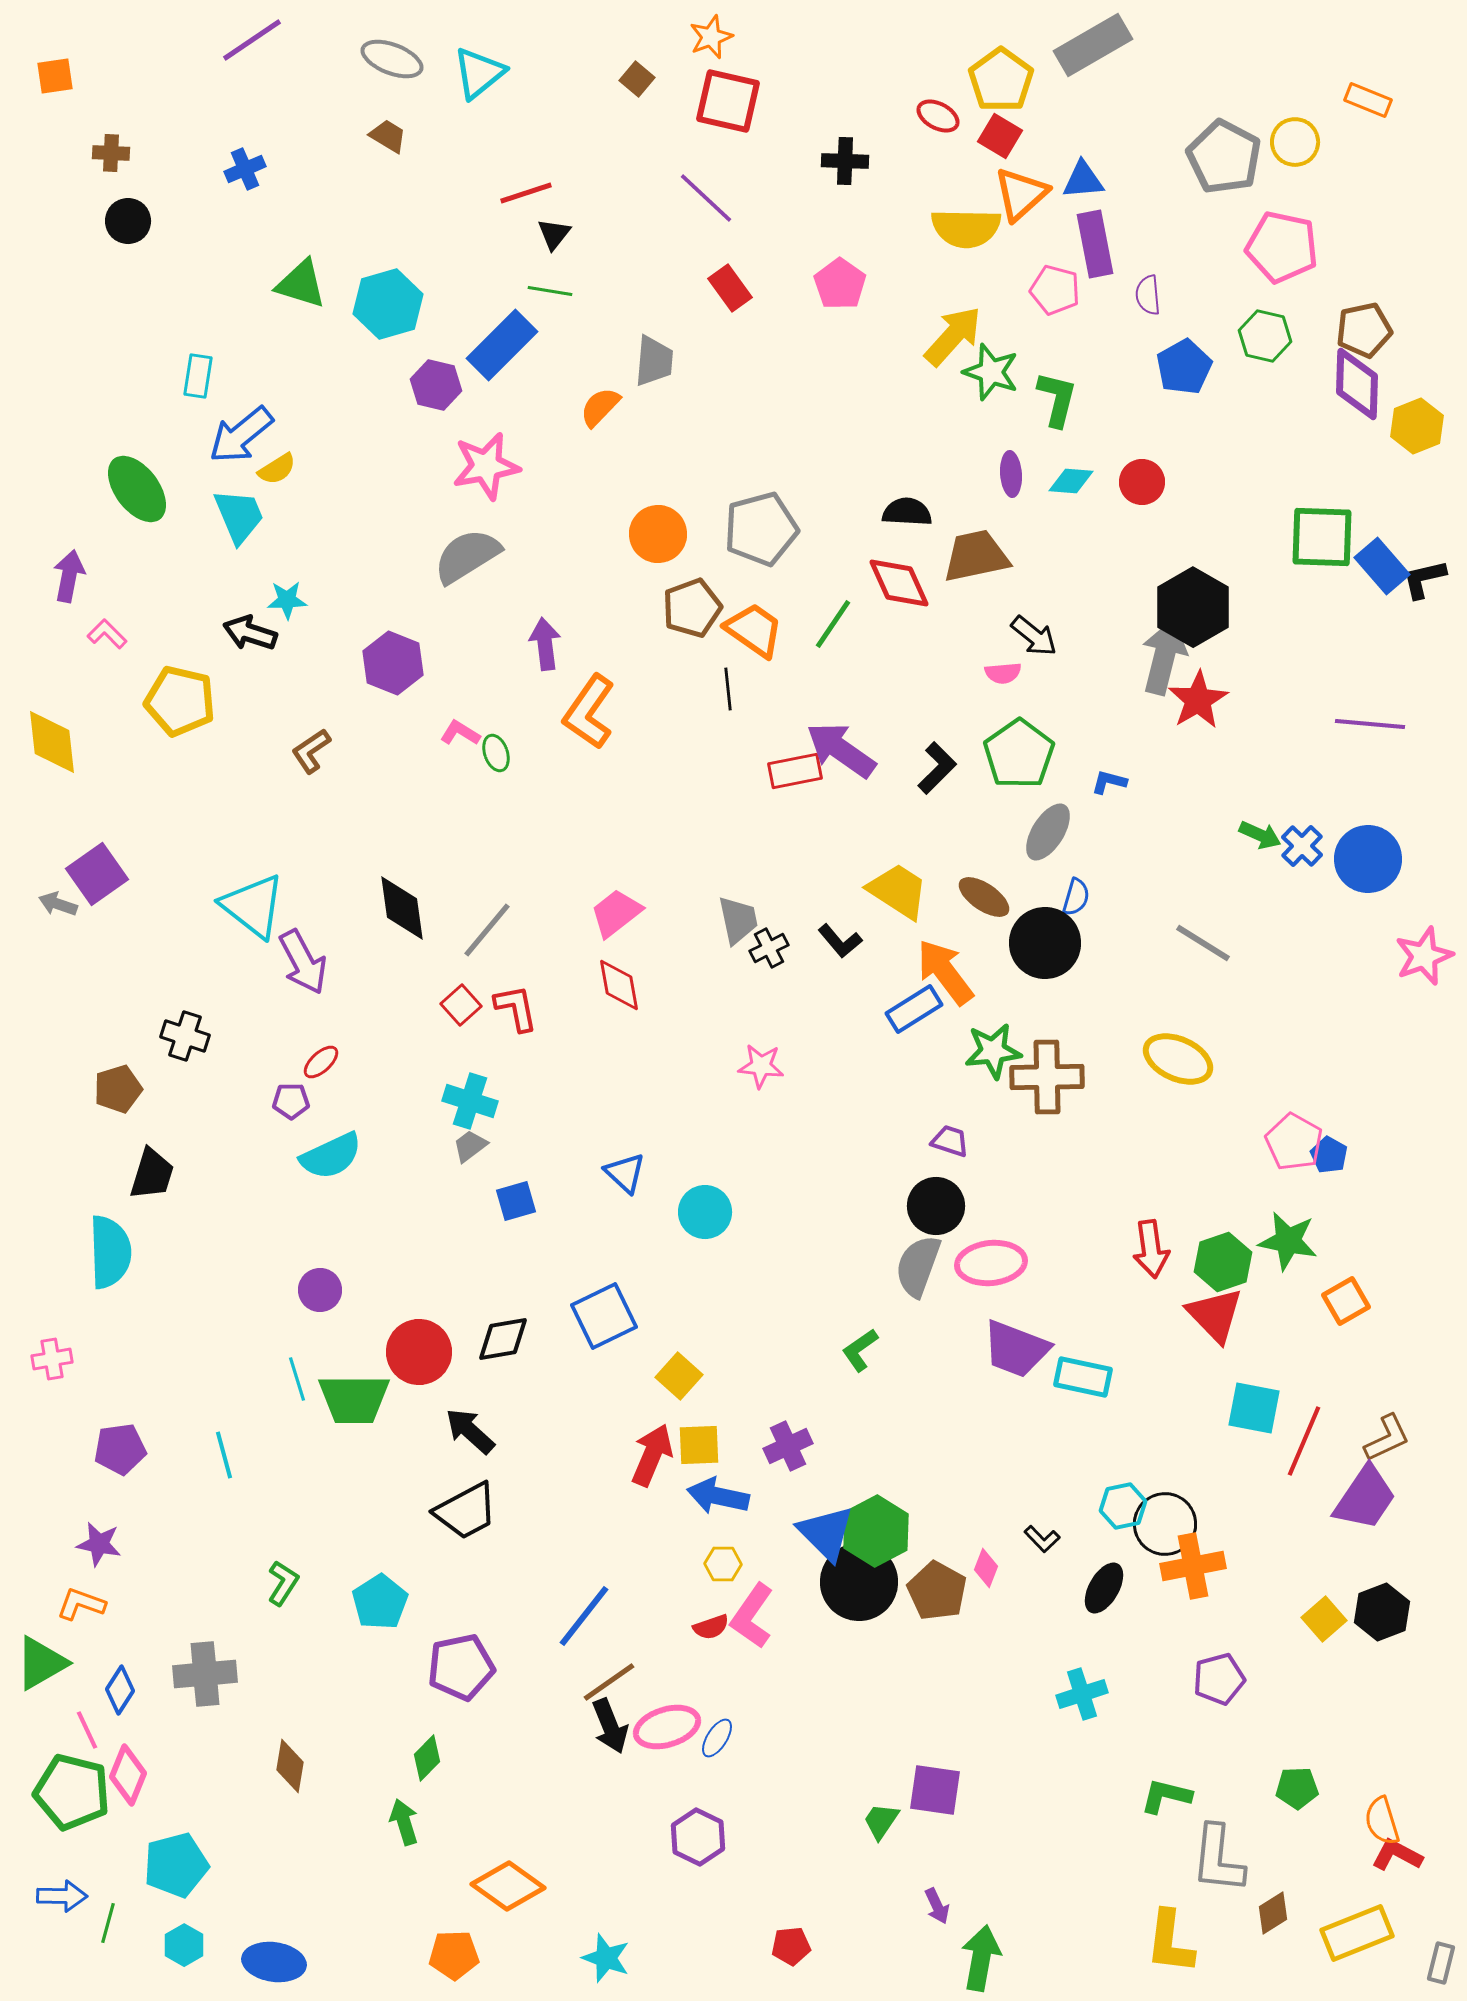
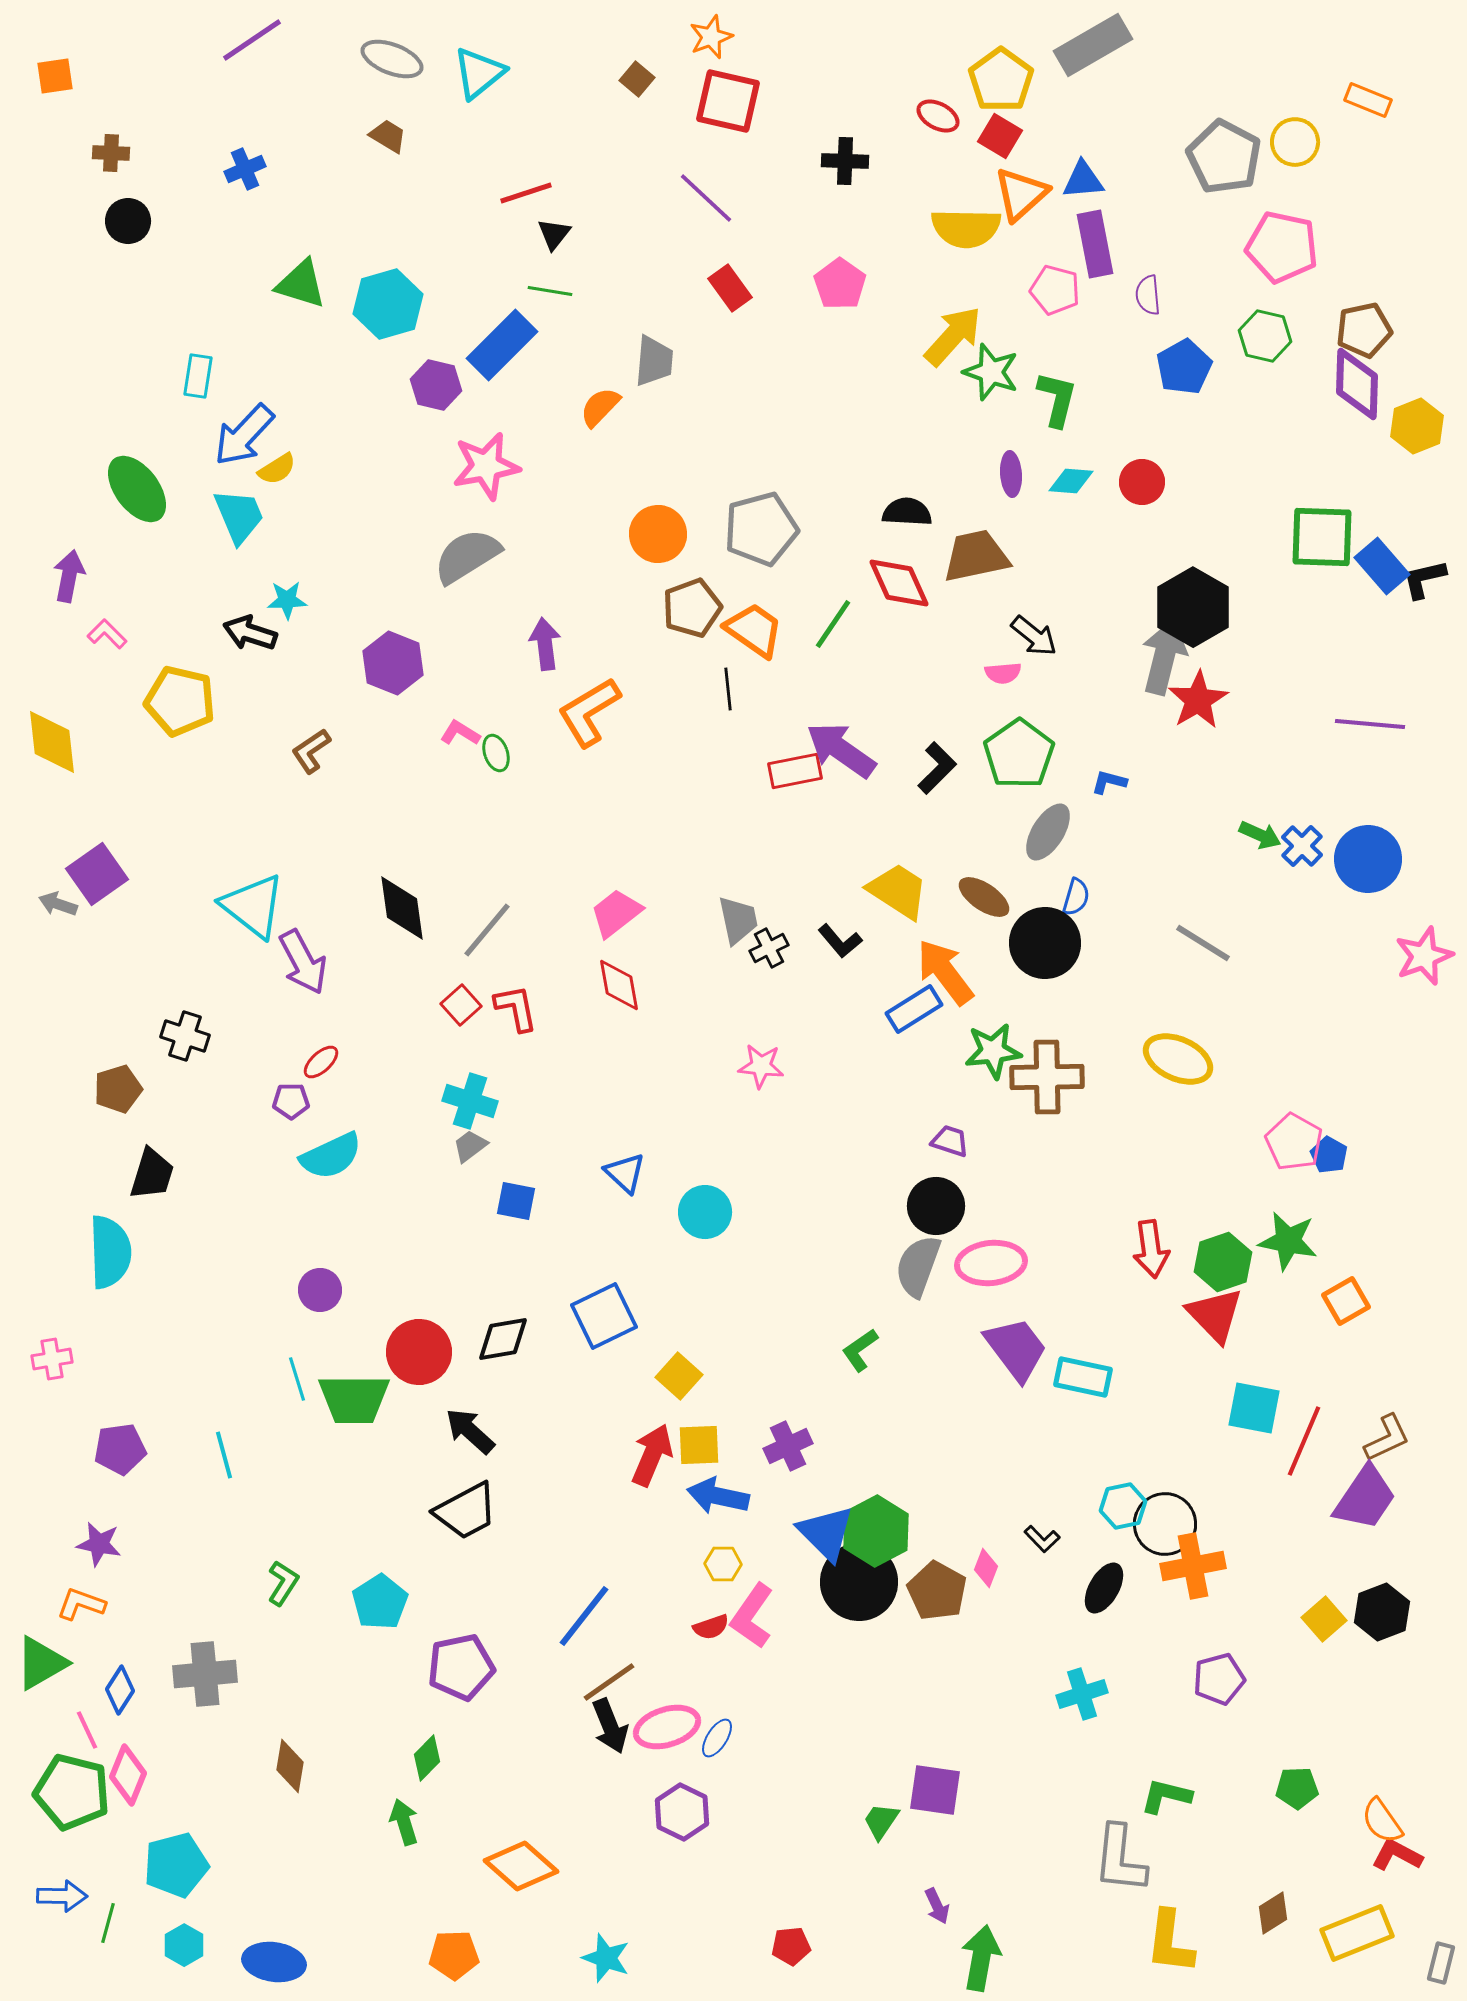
blue arrow at (241, 435): moved 3 px right; rotated 8 degrees counterclockwise
orange L-shape at (589, 712): rotated 24 degrees clockwise
blue square at (516, 1201): rotated 27 degrees clockwise
purple trapezoid at (1016, 1349): rotated 148 degrees counterclockwise
orange semicircle at (1382, 1821): rotated 18 degrees counterclockwise
purple hexagon at (698, 1837): moved 16 px left, 25 px up
gray L-shape at (1218, 1859): moved 98 px left
orange diamond at (508, 1886): moved 13 px right, 20 px up; rotated 6 degrees clockwise
